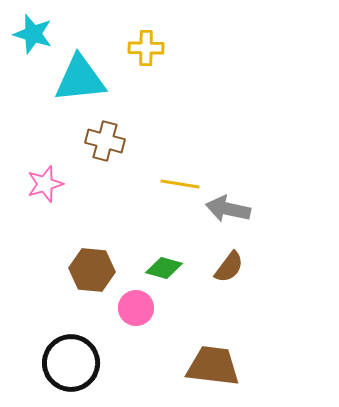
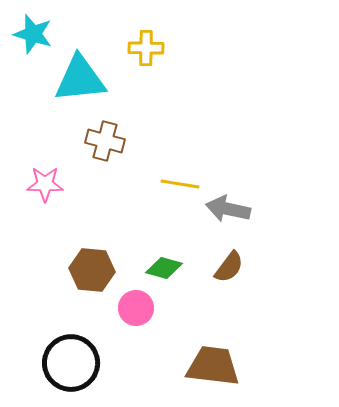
pink star: rotated 18 degrees clockwise
